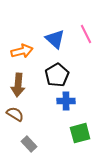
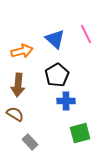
gray rectangle: moved 1 px right, 2 px up
